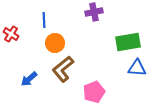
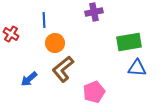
green rectangle: moved 1 px right
